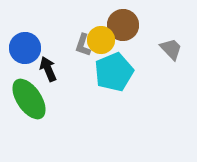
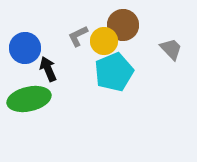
yellow circle: moved 3 px right, 1 px down
gray L-shape: moved 5 px left, 9 px up; rotated 45 degrees clockwise
green ellipse: rotated 69 degrees counterclockwise
